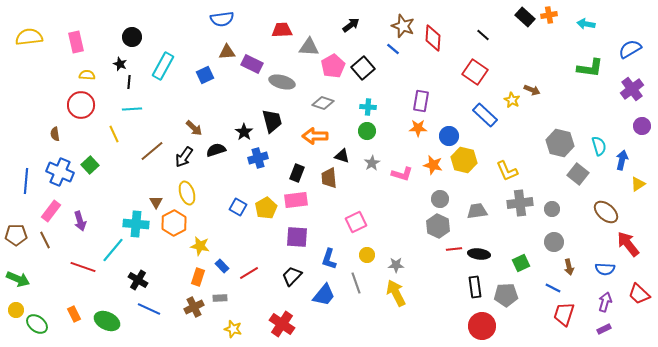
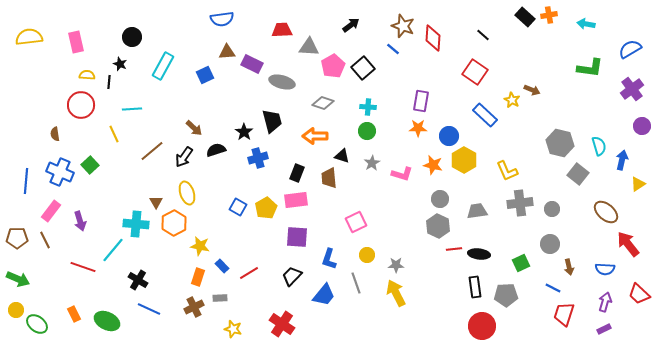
black line at (129, 82): moved 20 px left
yellow hexagon at (464, 160): rotated 15 degrees clockwise
brown pentagon at (16, 235): moved 1 px right, 3 px down
gray circle at (554, 242): moved 4 px left, 2 px down
